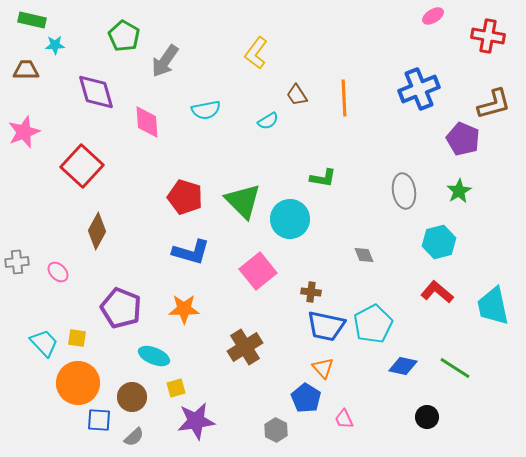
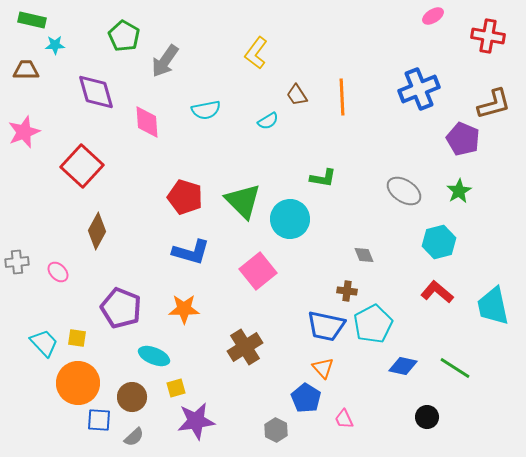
orange line at (344, 98): moved 2 px left, 1 px up
gray ellipse at (404, 191): rotated 48 degrees counterclockwise
brown cross at (311, 292): moved 36 px right, 1 px up
